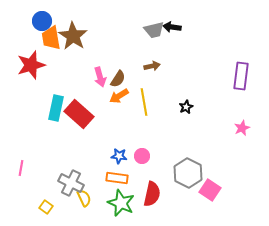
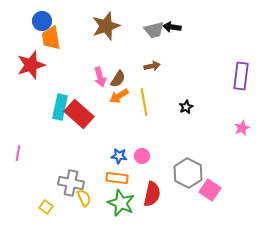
brown star: moved 33 px right, 10 px up; rotated 20 degrees clockwise
cyan rectangle: moved 4 px right, 1 px up
pink line: moved 3 px left, 15 px up
gray cross: rotated 15 degrees counterclockwise
